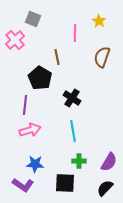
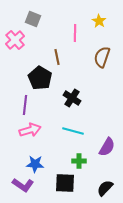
cyan line: rotated 65 degrees counterclockwise
purple semicircle: moved 2 px left, 15 px up
